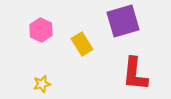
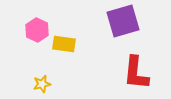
pink hexagon: moved 4 px left
yellow rectangle: moved 18 px left; rotated 50 degrees counterclockwise
red L-shape: moved 1 px right, 1 px up
